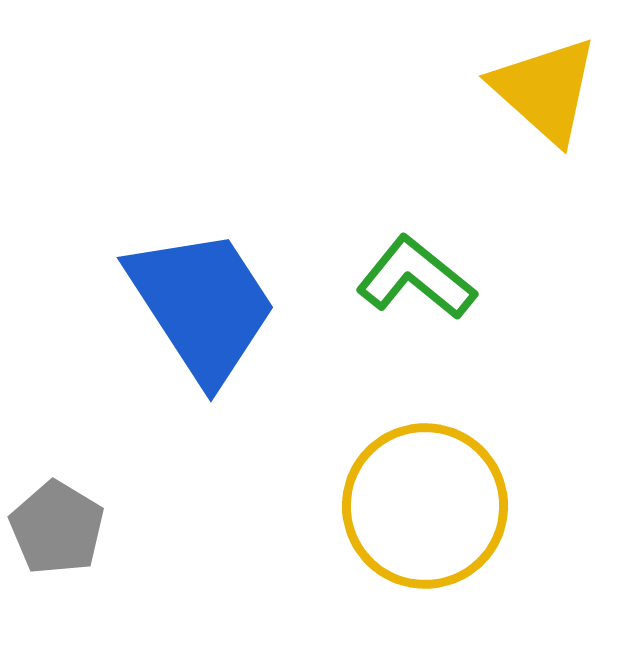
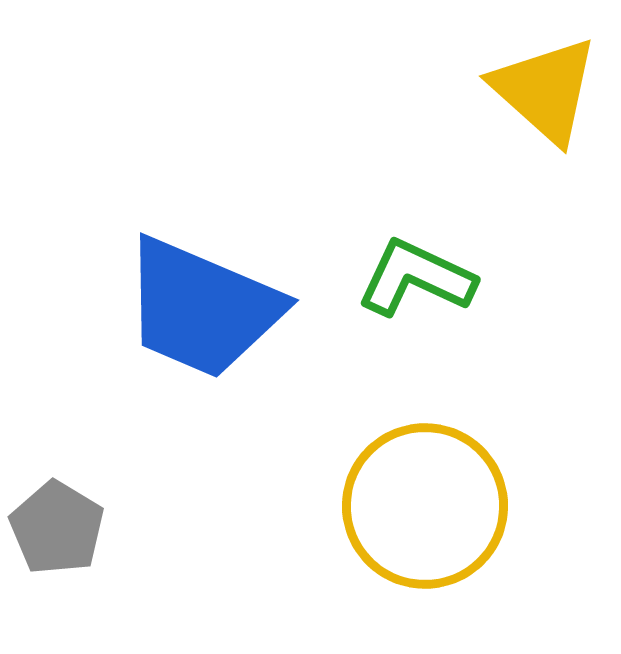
green L-shape: rotated 14 degrees counterclockwise
blue trapezoid: moved 3 px down; rotated 146 degrees clockwise
